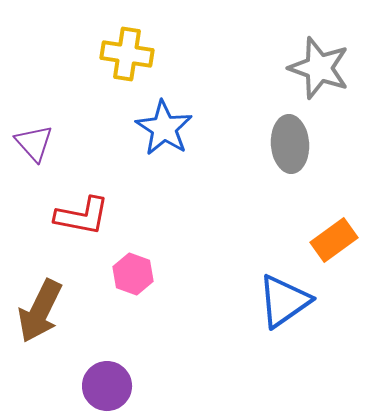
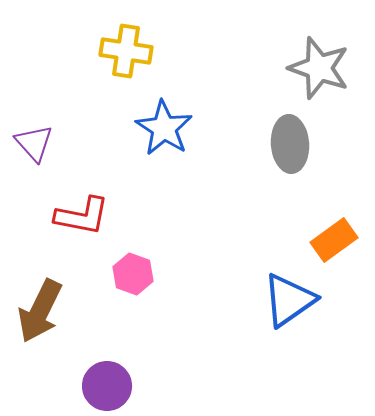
yellow cross: moved 1 px left, 3 px up
blue triangle: moved 5 px right, 1 px up
